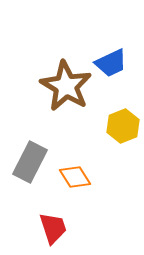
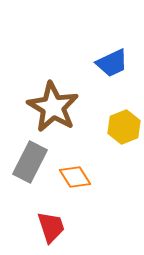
blue trapezoid: moved 1 px right
brown star: moved 13 px left, 21 px down
yellow hexagon: moved 1 px right, 1 px down
red trapezoid: moved 2 px left, 1 px up
